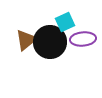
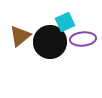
brown triangle: moved 6 px left, 4 px up
